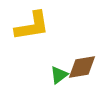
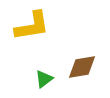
green triangle: moved 15 px left, 4 px down
